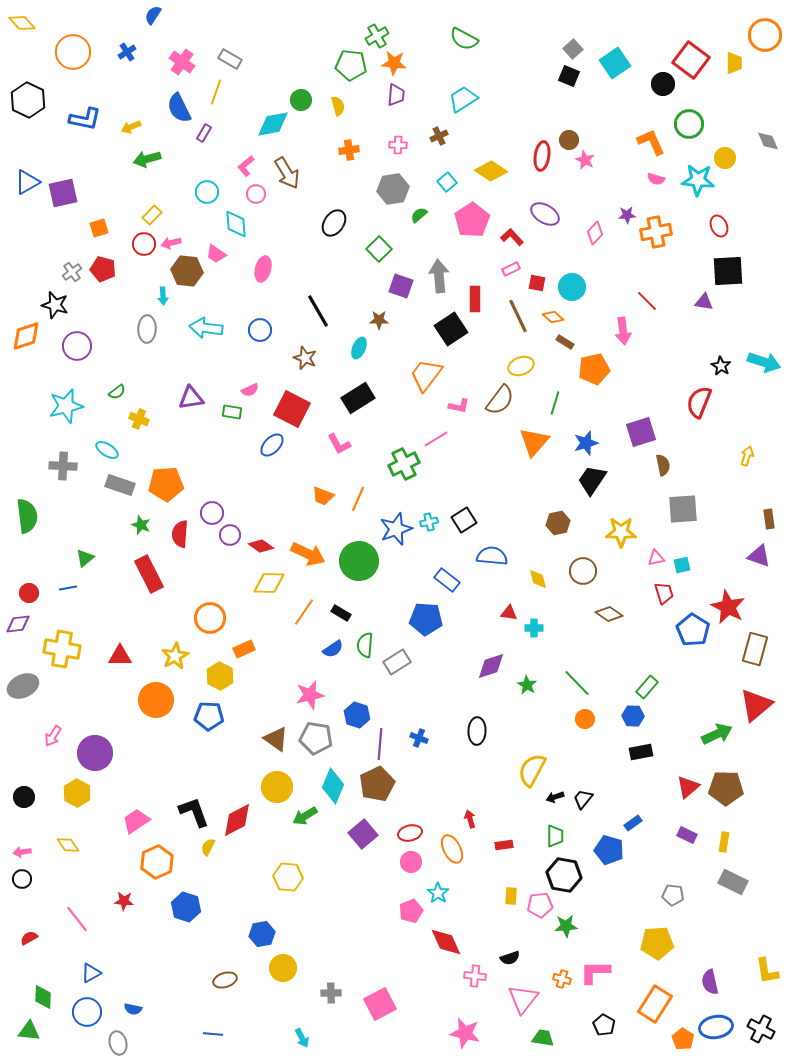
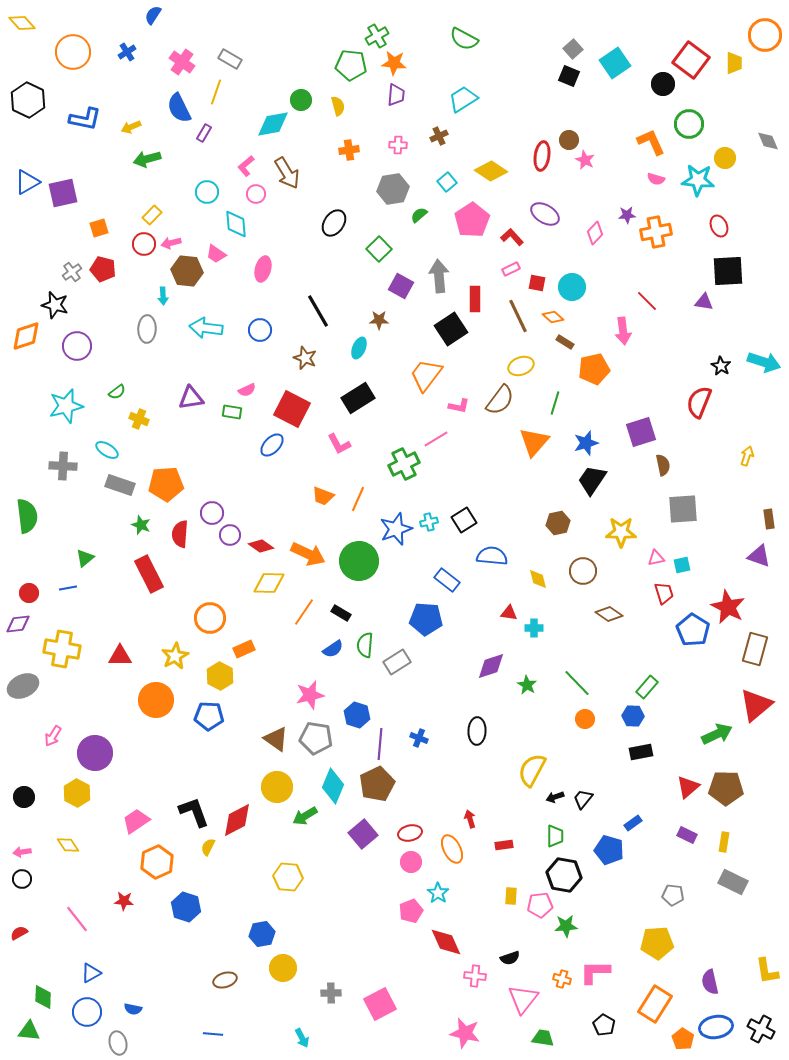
purple square at (401, 286): rotated 10 degrees clockwise
pink semicircle at (250, 390): moved 3 px left
red semicircle at (29, 938): moved 10 px left, 5 px up
